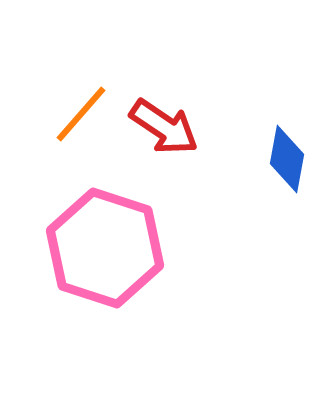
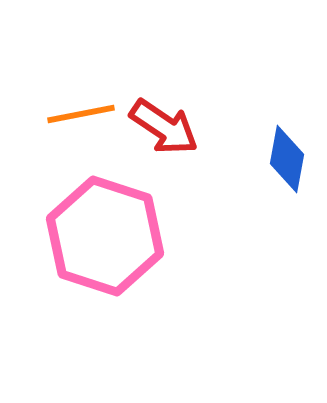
orange line: rotated 38 degrees clockwise
pink hexagon: moved 12 px up
